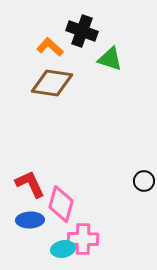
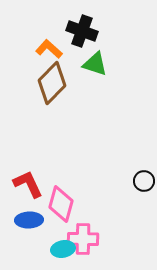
orange L-shape: moved 1 px left, 2 px down
green triangle: moved 15 px left, 5 px down
brown diamond: rotated 54 degrees counterclockwise
red L-shape: moved 2 px left
blue ellipse: moved 1 px left
